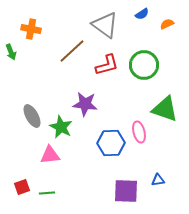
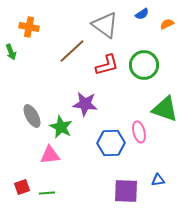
orange cross: moved 2 px left, 2 px up
